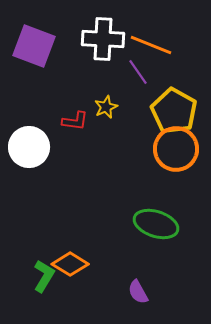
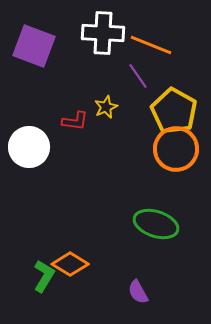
white cross: moved 6 px up
purple line: moved 4 px down
